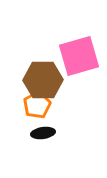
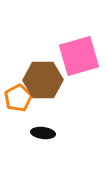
orange pentagon: moved 19 px left, 7 px up
black ellipse: rotated 15 degrees clockwise
